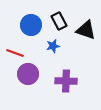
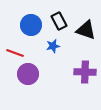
purple cross: moved 19 px right, 9 px up
